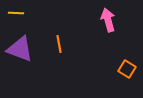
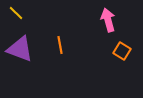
yellow line: rotated 42 degrees clockwise
orange line: moved 1 px right, 1 px down
orange square: moved 5 px left, 18 px up
